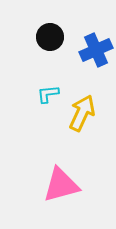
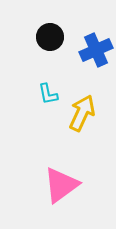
cyan L-shape: rotated 95 degrees counterclockwise
pink triangle: rotated 21 degrees counterclockwise
